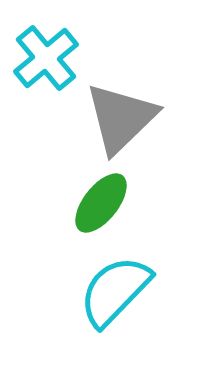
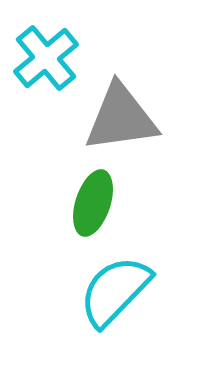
gray triangle: rotated 36 degrees clockwise
green ellipse: moved 8 px left; rotated 20 degrees counterclockwise
